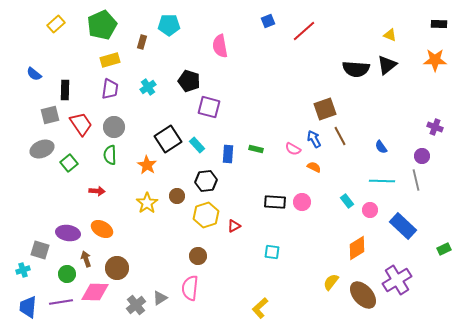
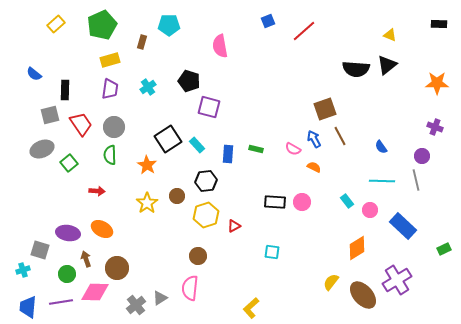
orange star at (435, 60): moved 2 px right, 23 px down
yellow L-shape at (260, 308): moved 9 px left
